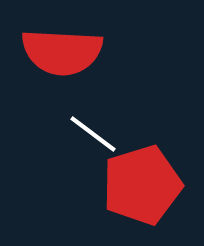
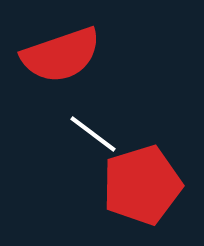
red semicircle: moved 1 px left, 3 px down; rotated 22 degrees counterclockwise
